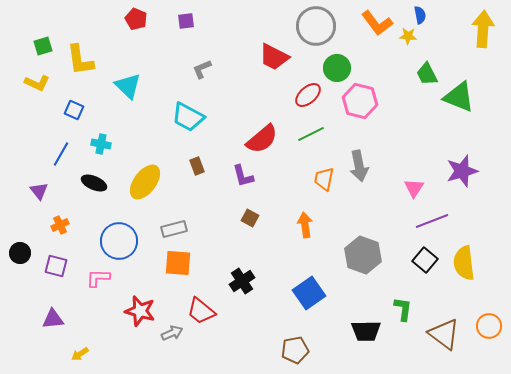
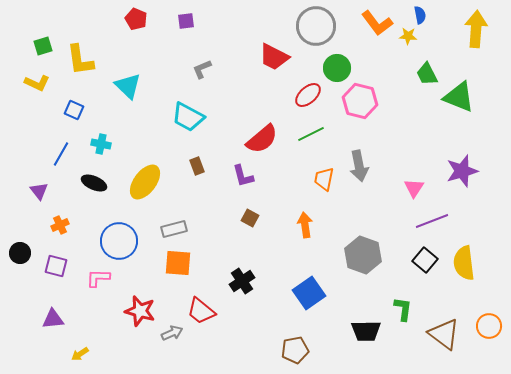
yellow arrow at (483, 29): moved 7 px left
